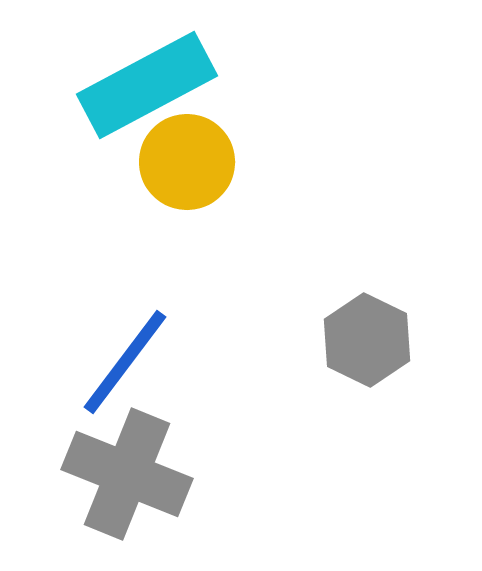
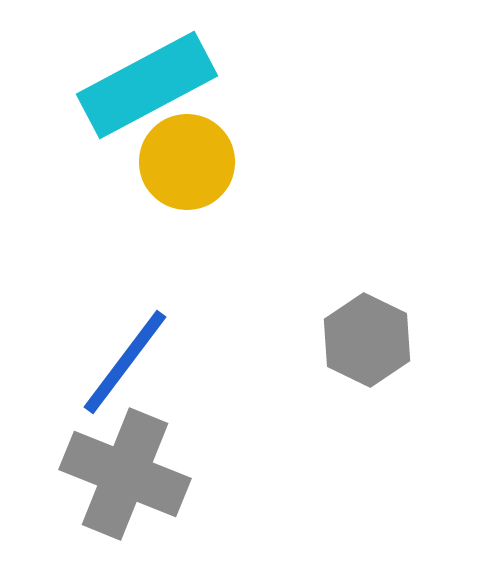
gray cross: moved 2 px left
